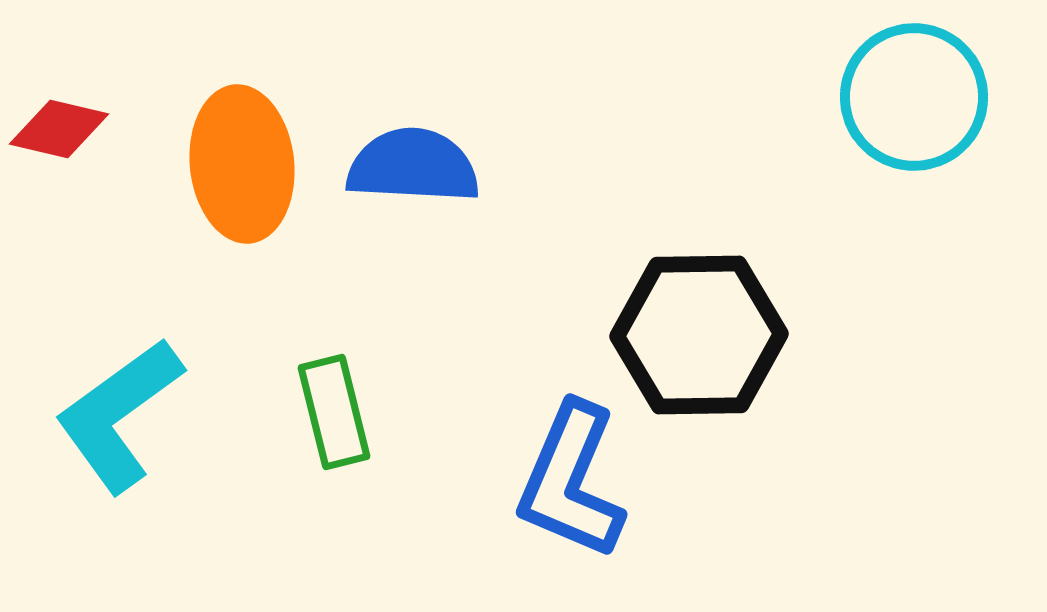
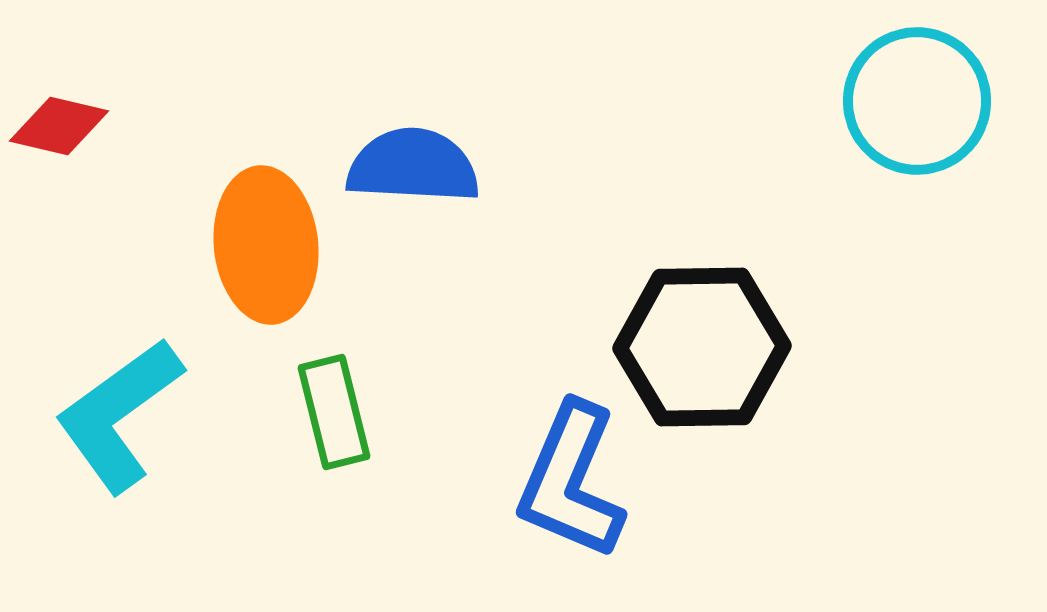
cyan circle: moved 3 px right, 4 px down
red diamond: moved 3 px up
orange ellipse: moved 24 px right, 81 px down
black hexagon: moved 3 px right, 12 px down
